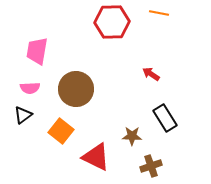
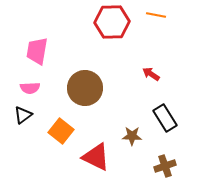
orange line: moved 3 px left, 2 px down
brown circle: moved 9 px right, 1 px up
brown cross: moved 14 px right
